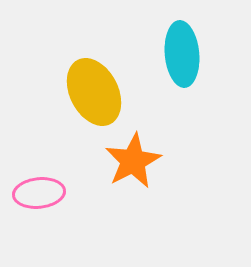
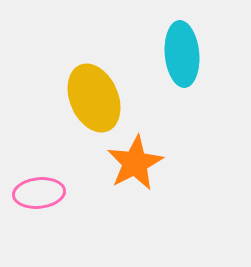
yellow ellipse: moved 6 px down; rotated 4 degrees clockwise
orange star: moved 2 px right, 2 px down
